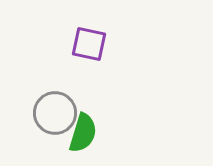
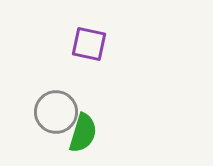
gray circle: moved 1 px right, 1 px up
